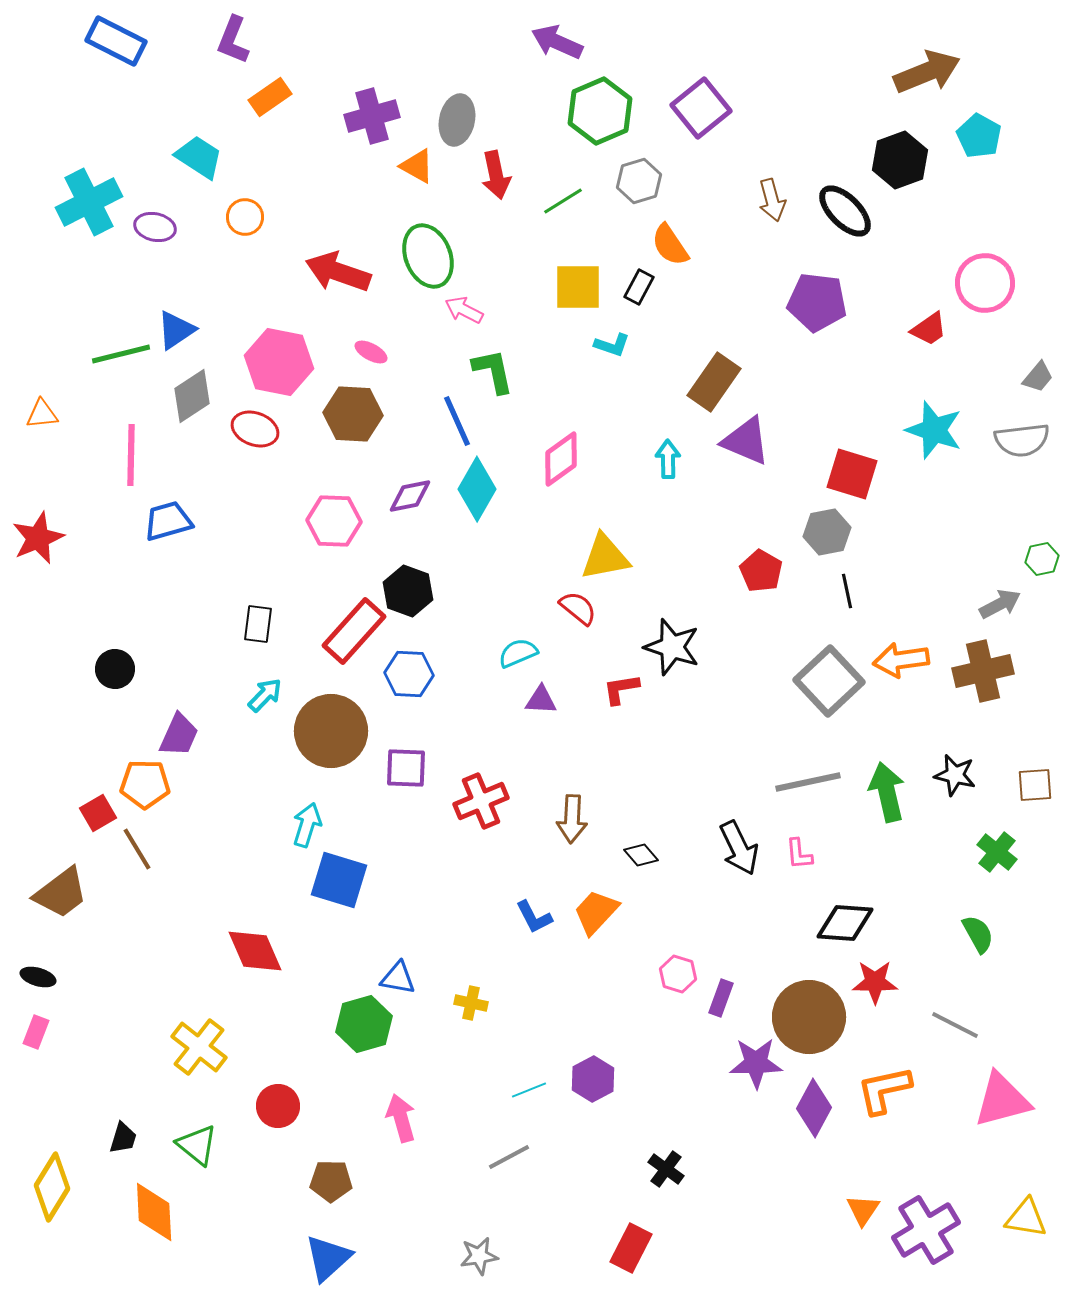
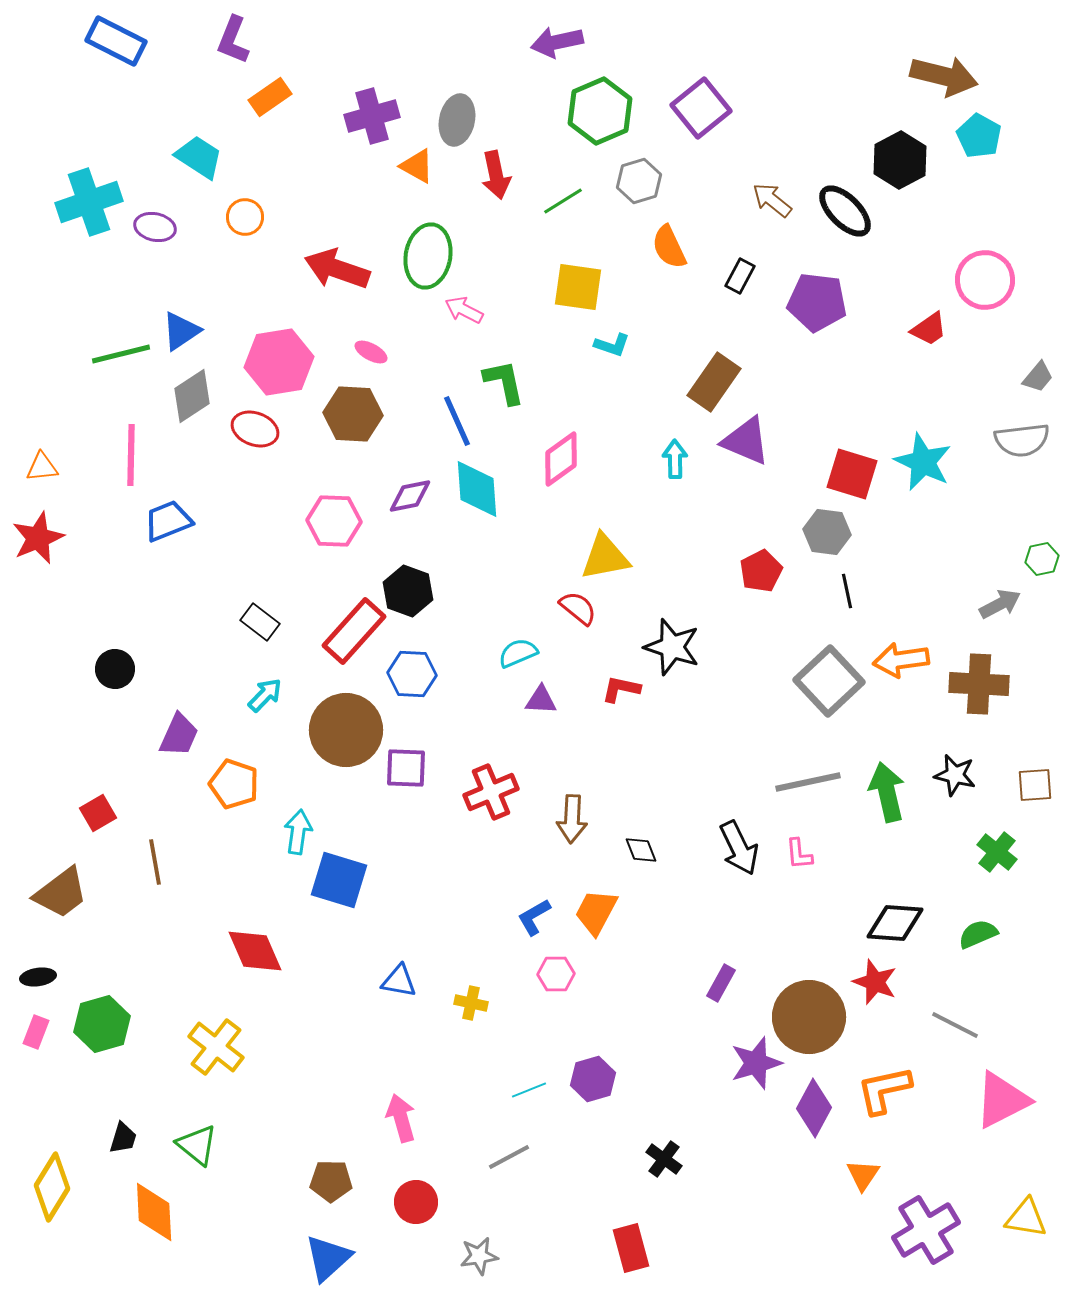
purple arrow at (557, 42): rotated 36 degrees counterclockwise
brown arrow at (927, 72): moved 17 px right, 4 px down; rotated 36 degrees clockwise
black hexagon at (900, 160): rotated 8 degrees counterclockwise
brown arrow at (772, 200): rotated 144 degrees clockwise
cyan cross at (89, 202): rotated 8 degrees clockwise
orange semicircle at (670, 245): moved 1 px left, 2 px down; rotated 9 degrees clockwise
green ellipse at (428, 256): rotated 32 degrees clockwise
red arrow at (338, 272): moved 1 px left, 3 px up
pink circle at (985, 283): moved 3 px up
yellow square at (578, 287): rotated 8 degrees clockwise
black rectangle at (639, 287): moved 101 px right, 11 px up
blue triangle at (176, 330): moved 5 px right, 1 px down
pink hexagon at (279, 362): rotated 20 degrees counterclockwise
green L-shape at (493, 371): moved 11 px right, 11 px down
orange triangle at (42, 414): moved 53 px down
cyan star at (934, 430): moved 11 px left, 32 px down; rotated 6 degrees clockwise
cyan arrow at (668, 459): moved 7 px right
cyan diamond at (477, 489): rotated 34 degrees counterclockwise
blue trapezoid at (168, 521): rotated 6 degrees counterclockwise
gray hexagon at (827, 532): rotated 18 degrees clockwise
red pentagon at (761, 571): rotated 15 degrees clockwise
black rectangle at (258, 624): moved 2 px right, 2 px up; rotated 60 degrees counterclockwise
brown cross at (983, 671): moved 4 px left, 13 px down; rotated 16 degrees clockwise
blue hexagon at (409, 674): moved 3 px right
red L-shape at (621, 689): rotated 21 degrees clockwise
brown circle at (331, 731): moved 15 px right, 1 px up
orange pentagon at (145, 784): moved 89 px right; rotated 18 degrees clockwise
red cross at (481, 801): moved 10 px right, 9 px up
cyan arrow at (307, 825): moved 9 px left, 7 px down; rotated 9 degrees counterclockwise
brown line at (137, 849): moved 18 px right, 13 px down; rotated 21 degrees clockwise
black diamond at (641, 855): moved 5 px up; rotated 20 degrees clockwise
orange trapezoid at (596, 912): rotated 15 degrees counterclockwise
blue L-shape at (534, 917): rotated 87 degrees clockwise
black diamond at (845, 923): moved 50 px right
green semicircle at (978, 934): rotated 84 degrees counterclockwise
pink hexagon at (678, 974): moved 122 px left; rotated 18 degrees counterclockwise
black ellipse at (38, 977): rotated 24 degrees counterclockwise
blue triangle at (398, 978): moved 1 px right, 3 px down
red star at (875, 982): rotated 21 degrees clockwise
purple rectangle at (721, 998): moved 15 px up; rotated 9 degrees clockwise
green hexagon at (364, 1024): moved 262 px left
yellow cross at (199, 1047): moved 17 px right
purple star at (756, 1063): rotated 16 degrees counterclockwise
purple hexagon at (593, 1079): rotated 12 degrees clockwise
pink triangle at (1002, 1100): rotated 12 degrees counterclockwise
red circle at (278, 1106): moved 138 px right, 96 px down
black cross at (666, 1169): moved 2 px left, 10 px up
orange triangle at (863, 1210): moved 35 px up
red rectangle at (631, 1248): rotated 42 degrees counterclockwise
